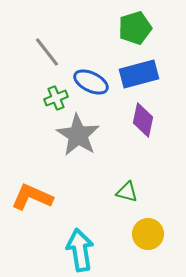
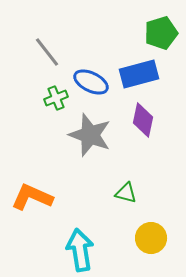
green pentagon: moved 26 px right, 5 px down
gray star: moved 12 px right; rotated 12 degrees counterclockwise
green triangle: moved 1 px left, 1 px down
yellow circle: moved 3 px right, 4 px down
